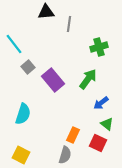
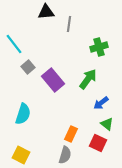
orange rectangle: moved 2 px left, 1 px up
